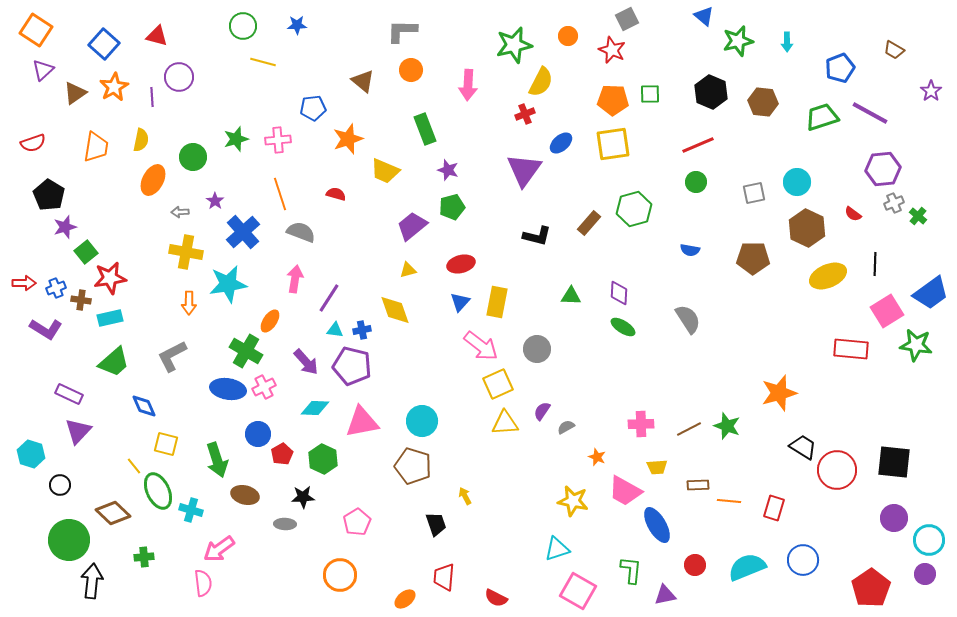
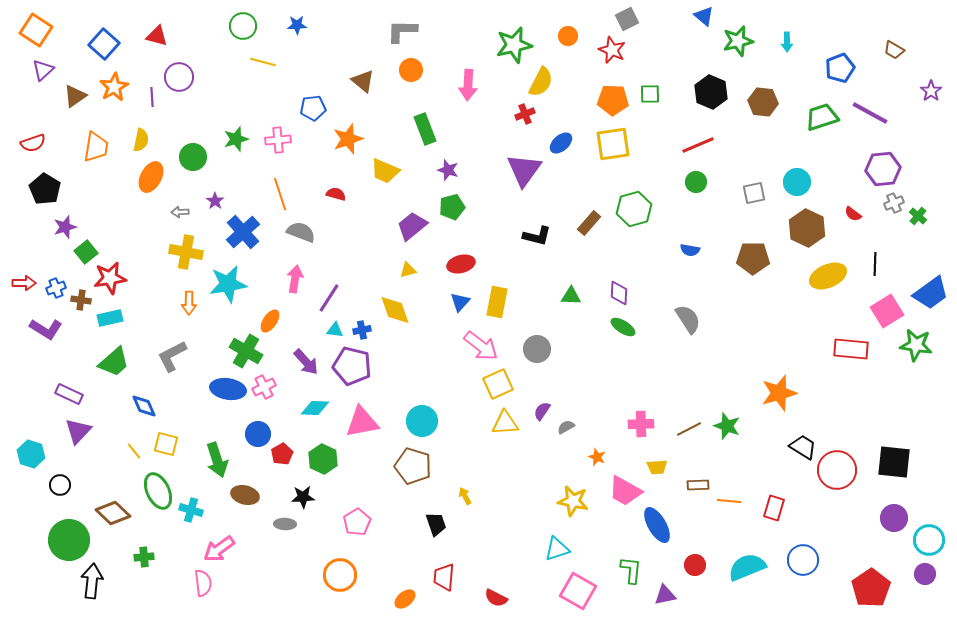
brown triangle at (75, 93): moved 3 px down
orange ellipse at (153, 180): moved 2 px left, 3 px up
black pentagon at (49, 195): moved 4 px left, 6 px up
yellow line at (134, 466): moved 15 px up
